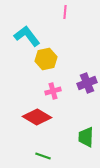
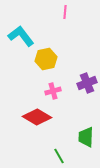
cyan L-shape: moved 6 px left
green line: moved 16 px right; rotated 42 degrees clockwise
